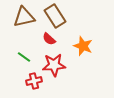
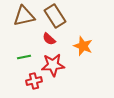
brown triangle: moved 1 px up
green line: rotated 48 degrees counterclockwise
red star: moved 1 px left
